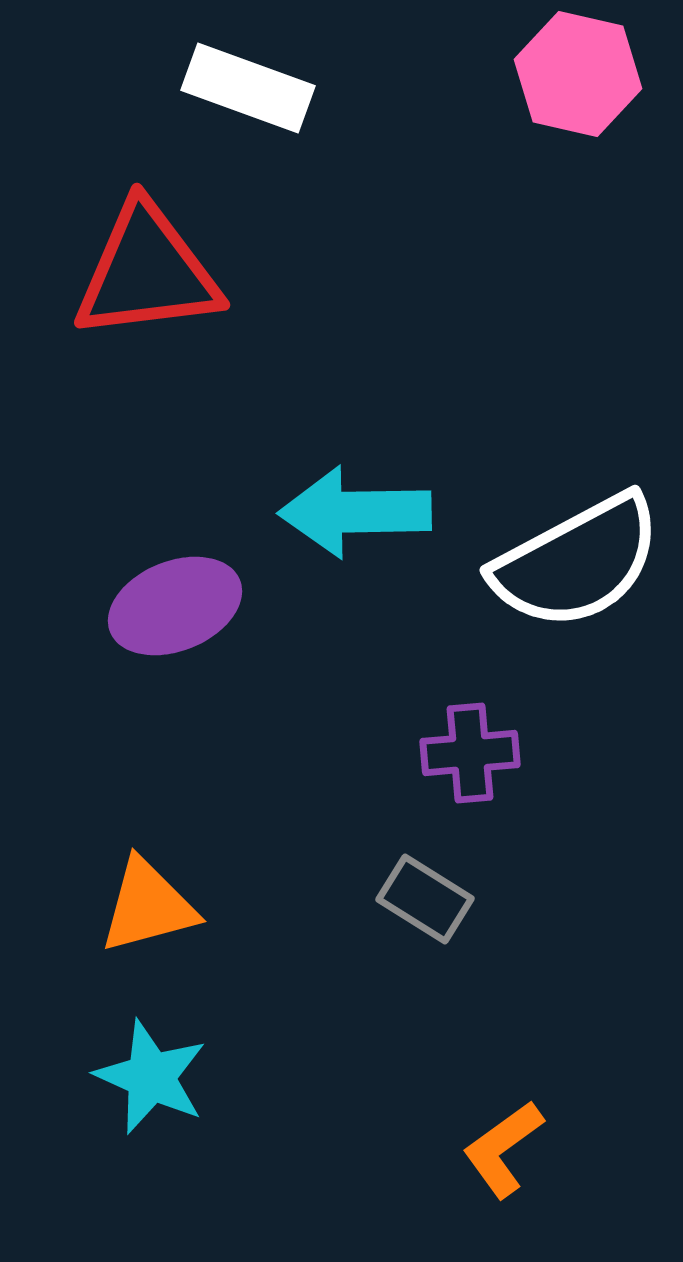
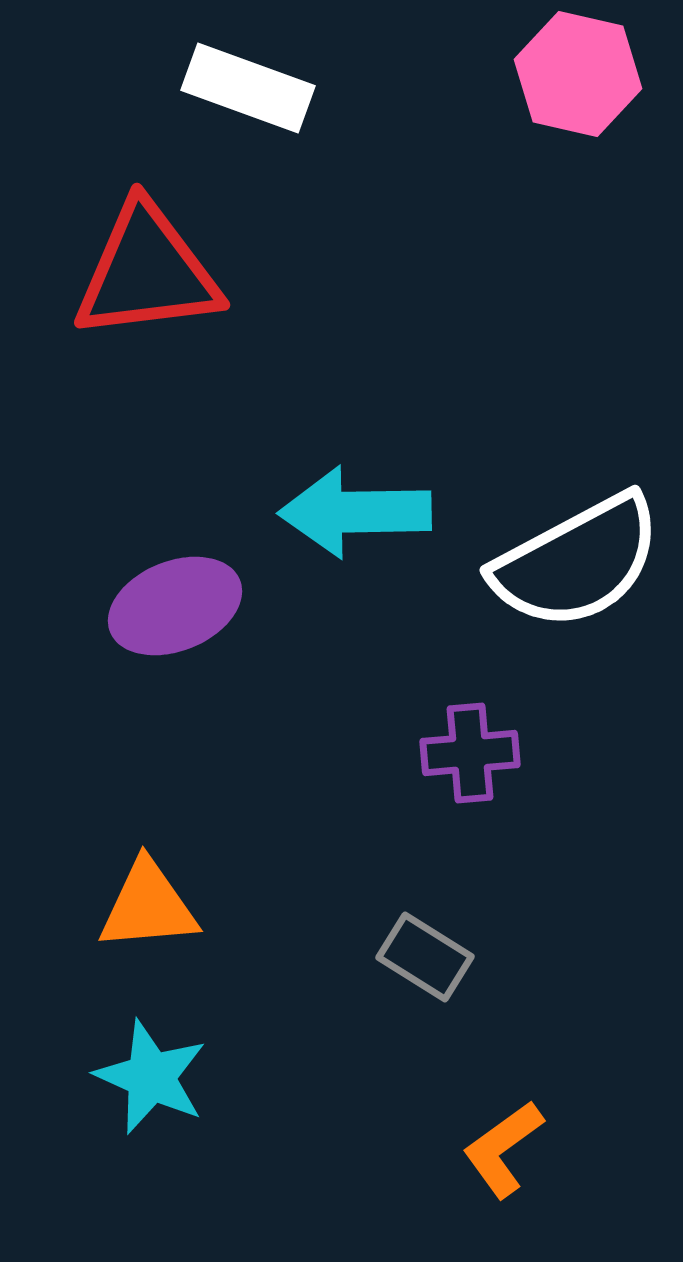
gray rectangle: moved 58 px down
orange triangle: rotated 10 degrees clockwise
